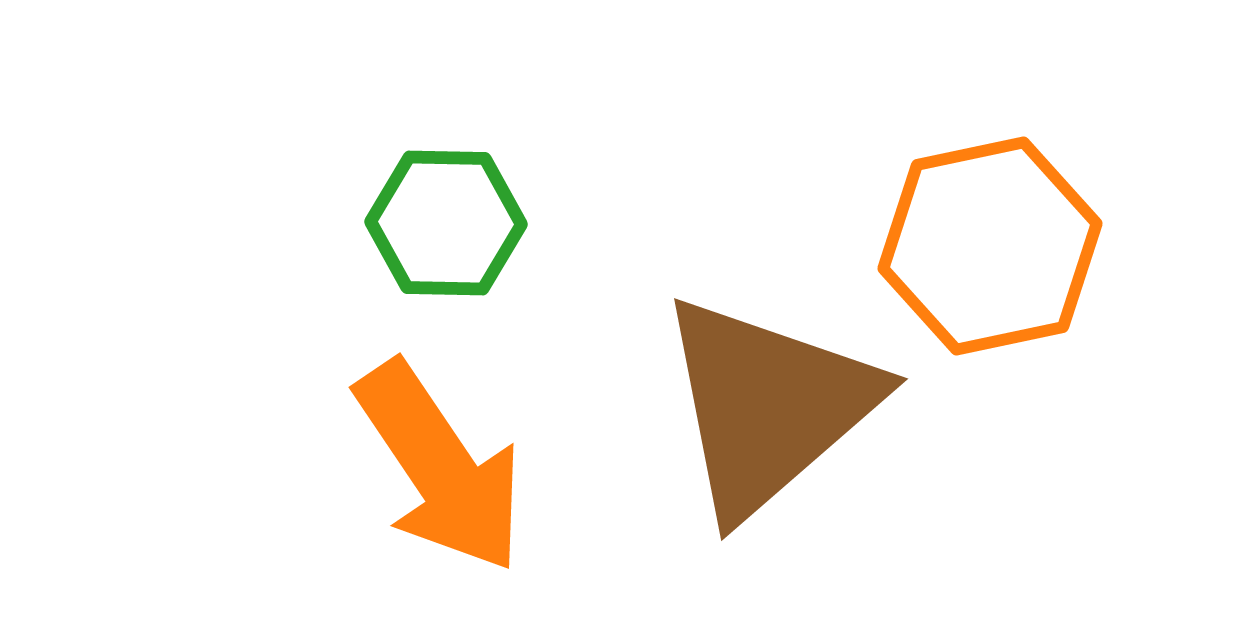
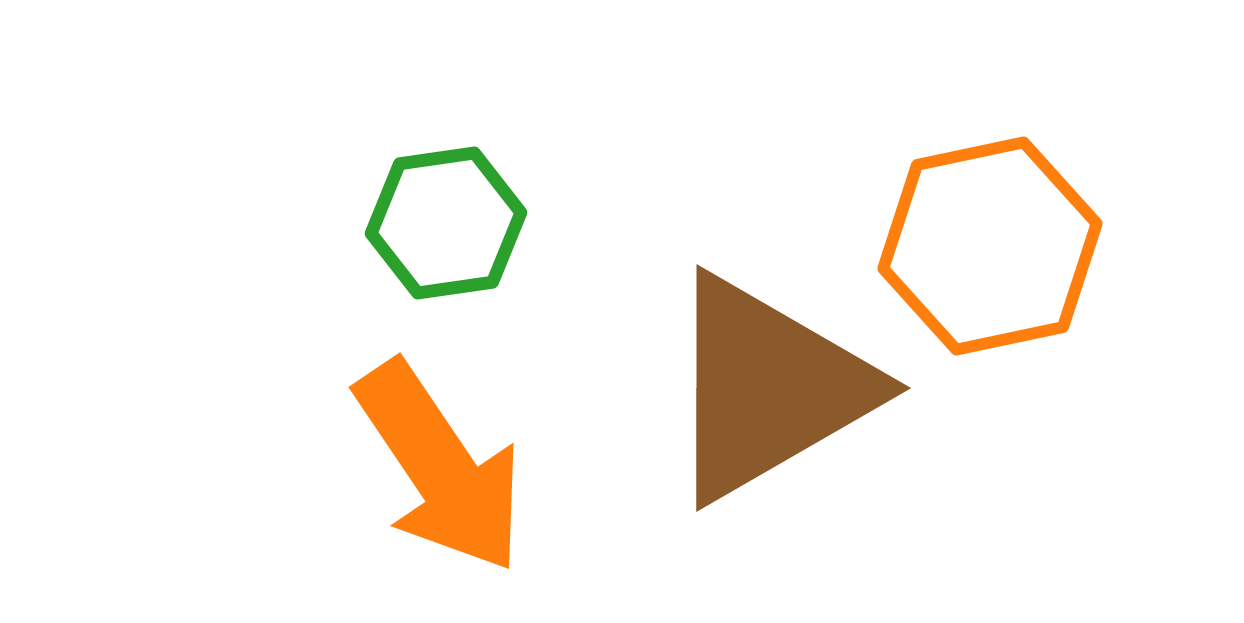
green hexagon: rotated 9 degrees counterclockwise
brown triangle: moved 18 px up; rotated 11 degrees clockwise
